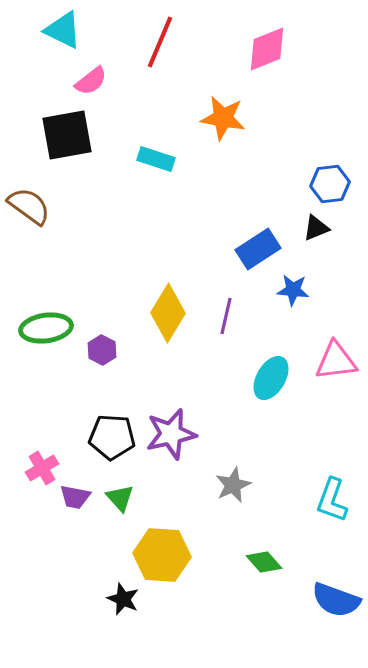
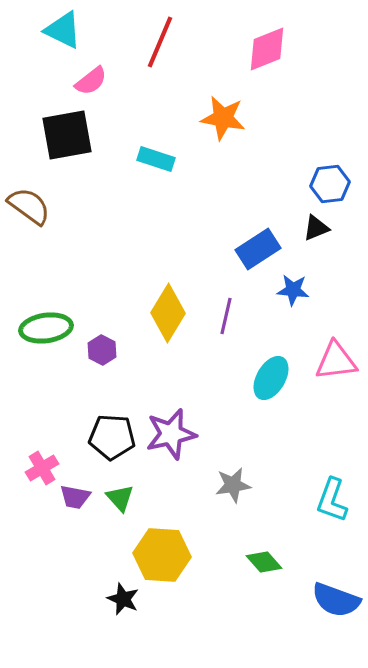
gray star: rotated 15 degrees clockwise
